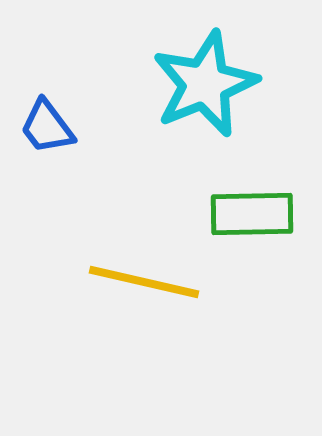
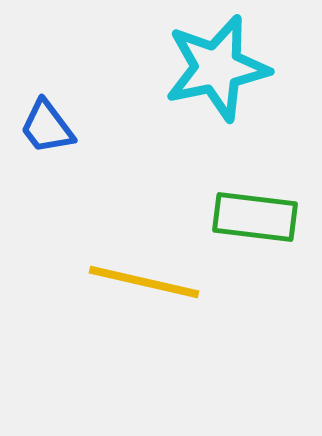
cyan star: moved 12 px right, 16 px up; rotated 10 degrees clockwise
green rectangle: moved 3 px right, 3 px down; rotated 8 degrees clockwise
